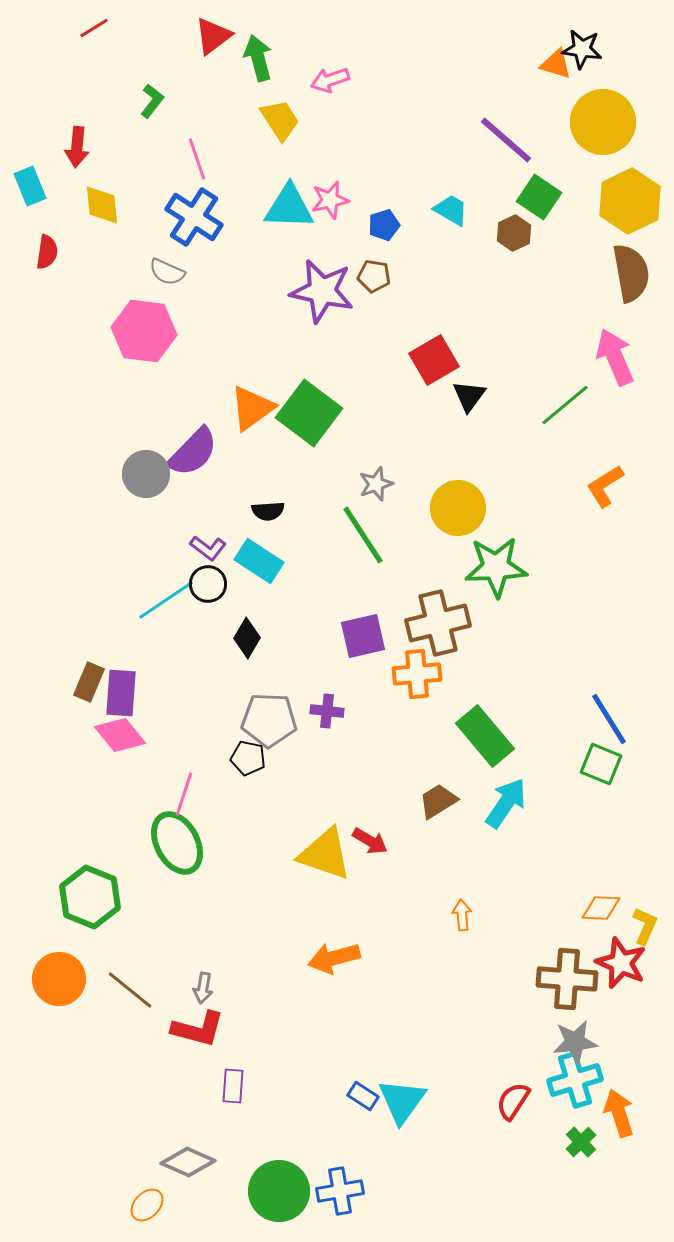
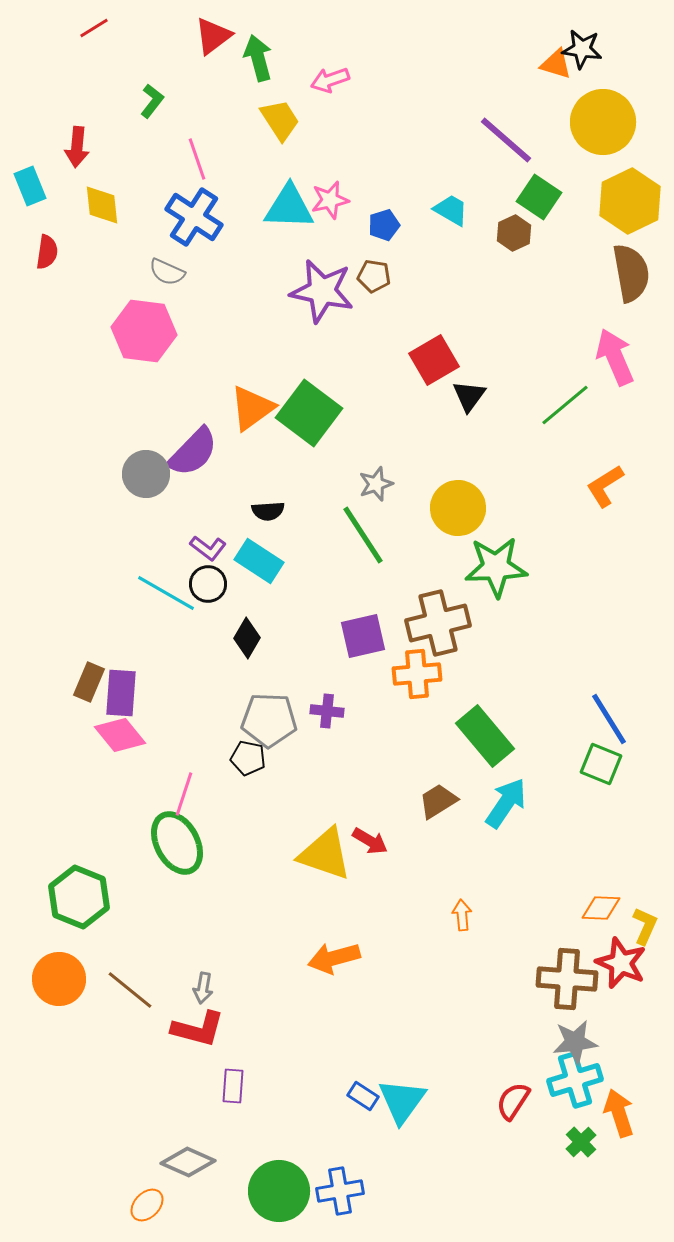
cyan line at (166, 600): moved 7 px up; rotated 64 degrees clockwise
green hexagon at (90, 897): moved 11 px left
